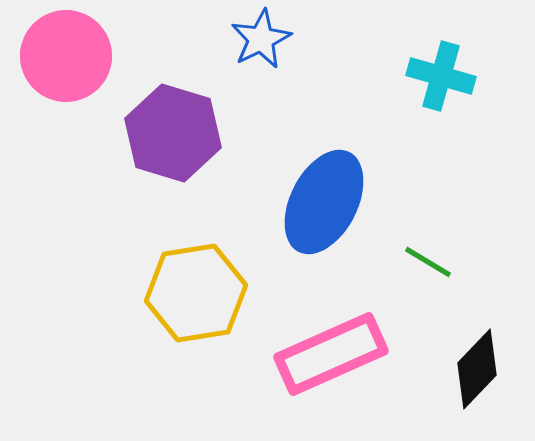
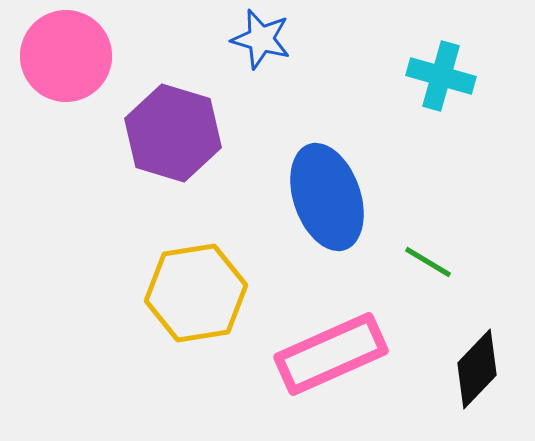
blue star: rotated 30 degrees counterclockwise
blue ellipse: moved 3 px right, 5 px up; rotated 46 degrees counterclockwise
